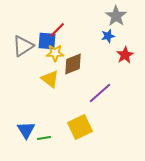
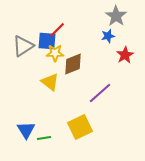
yellow triangle: moved 3 px down
